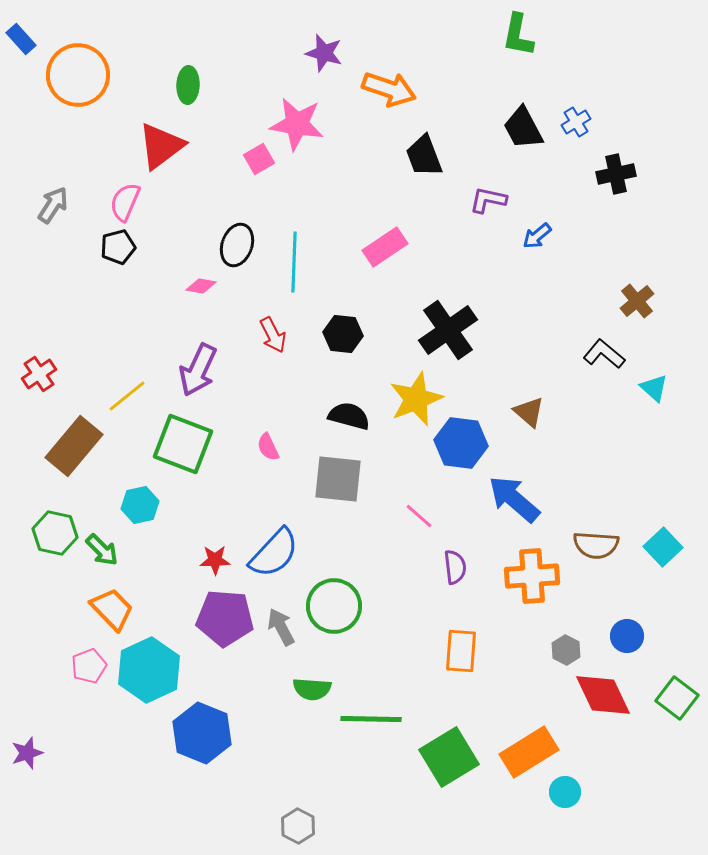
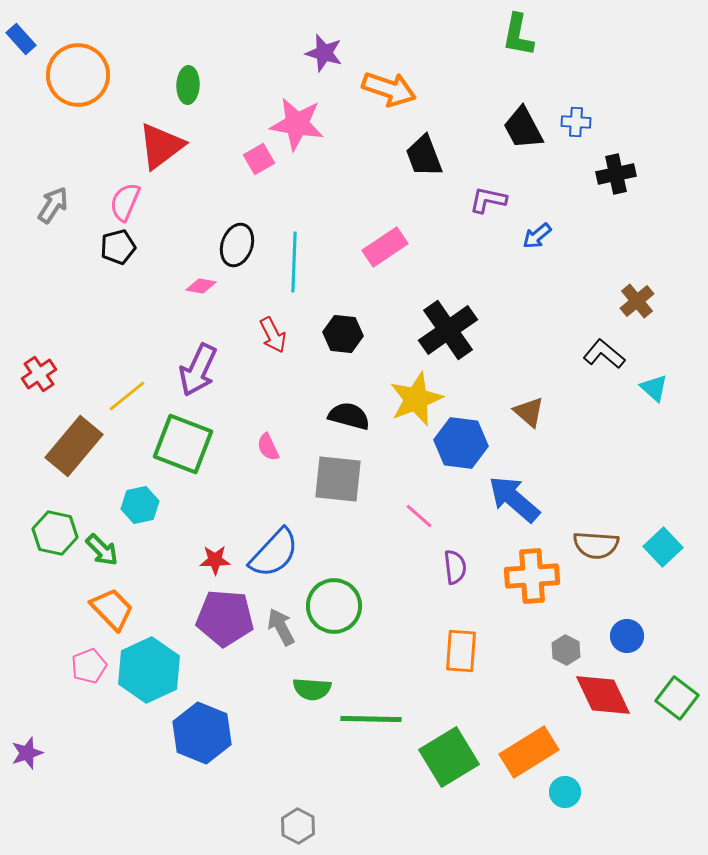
blue cross at (576, 122): rotated 36 degrees clockwise
